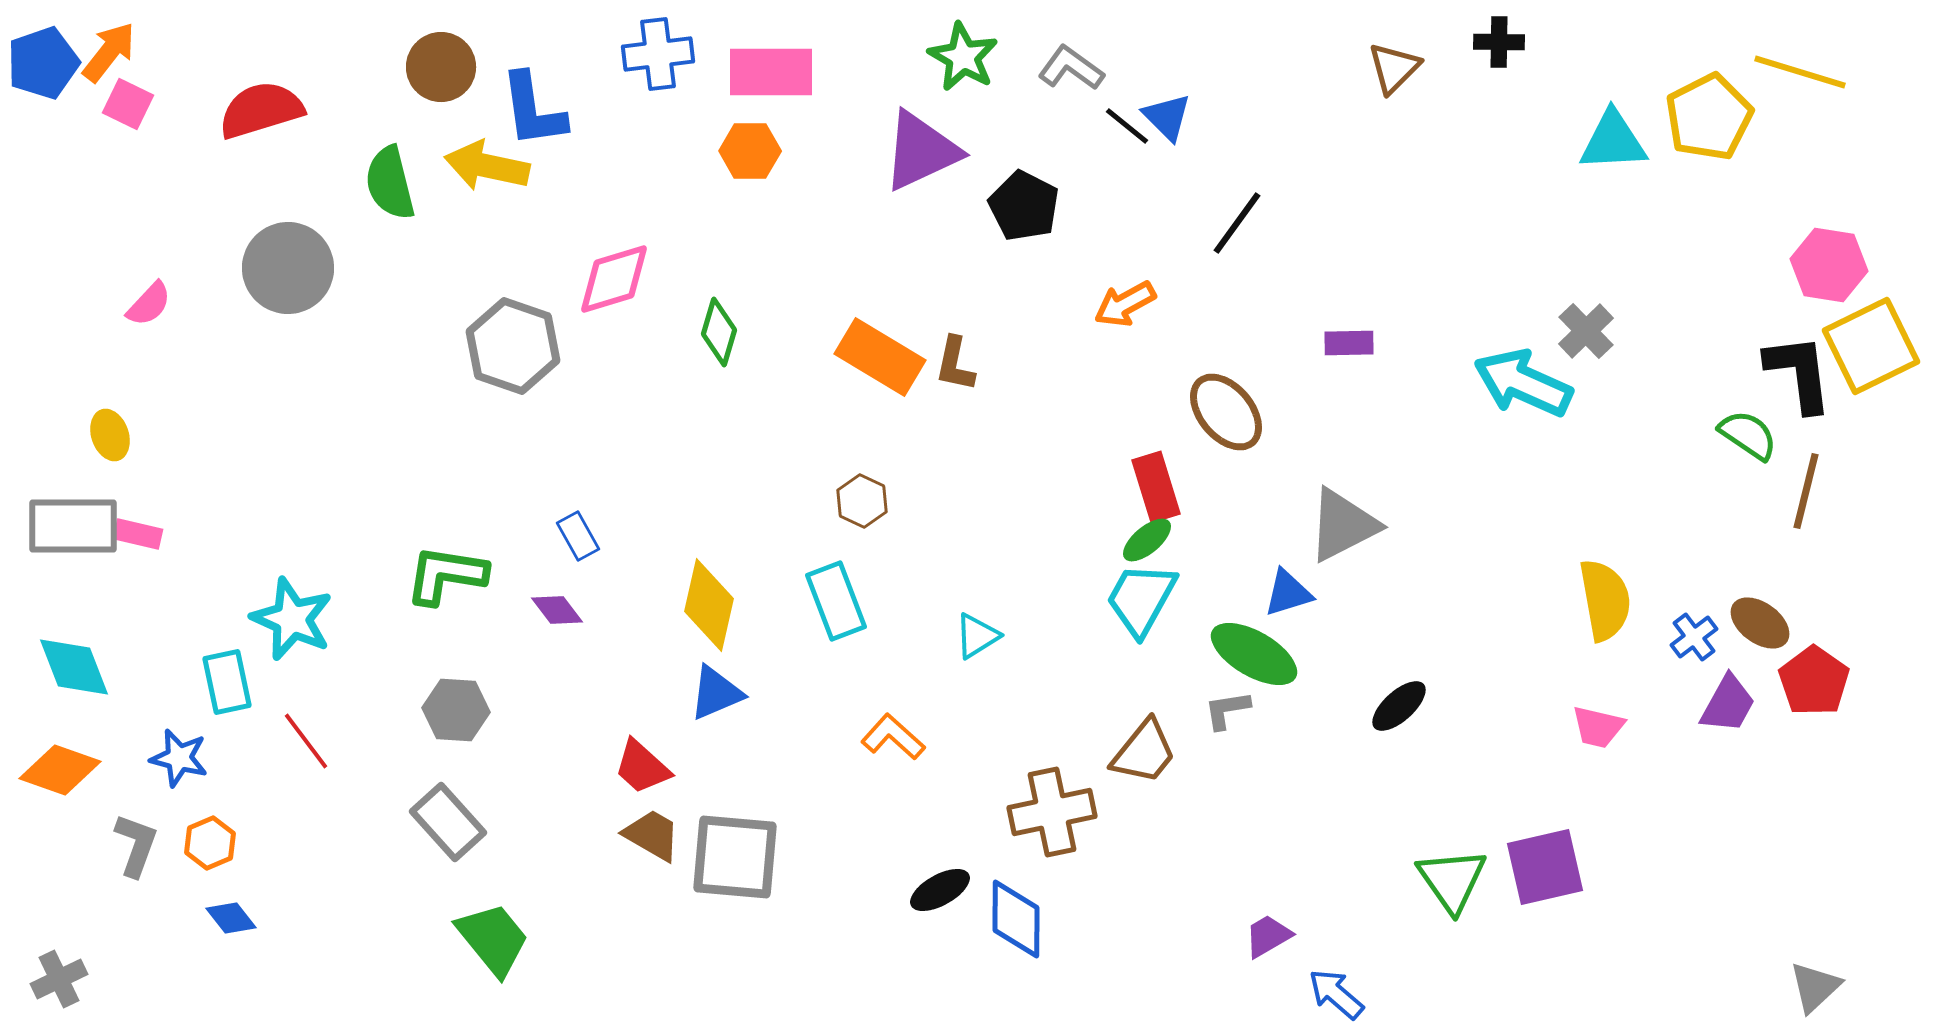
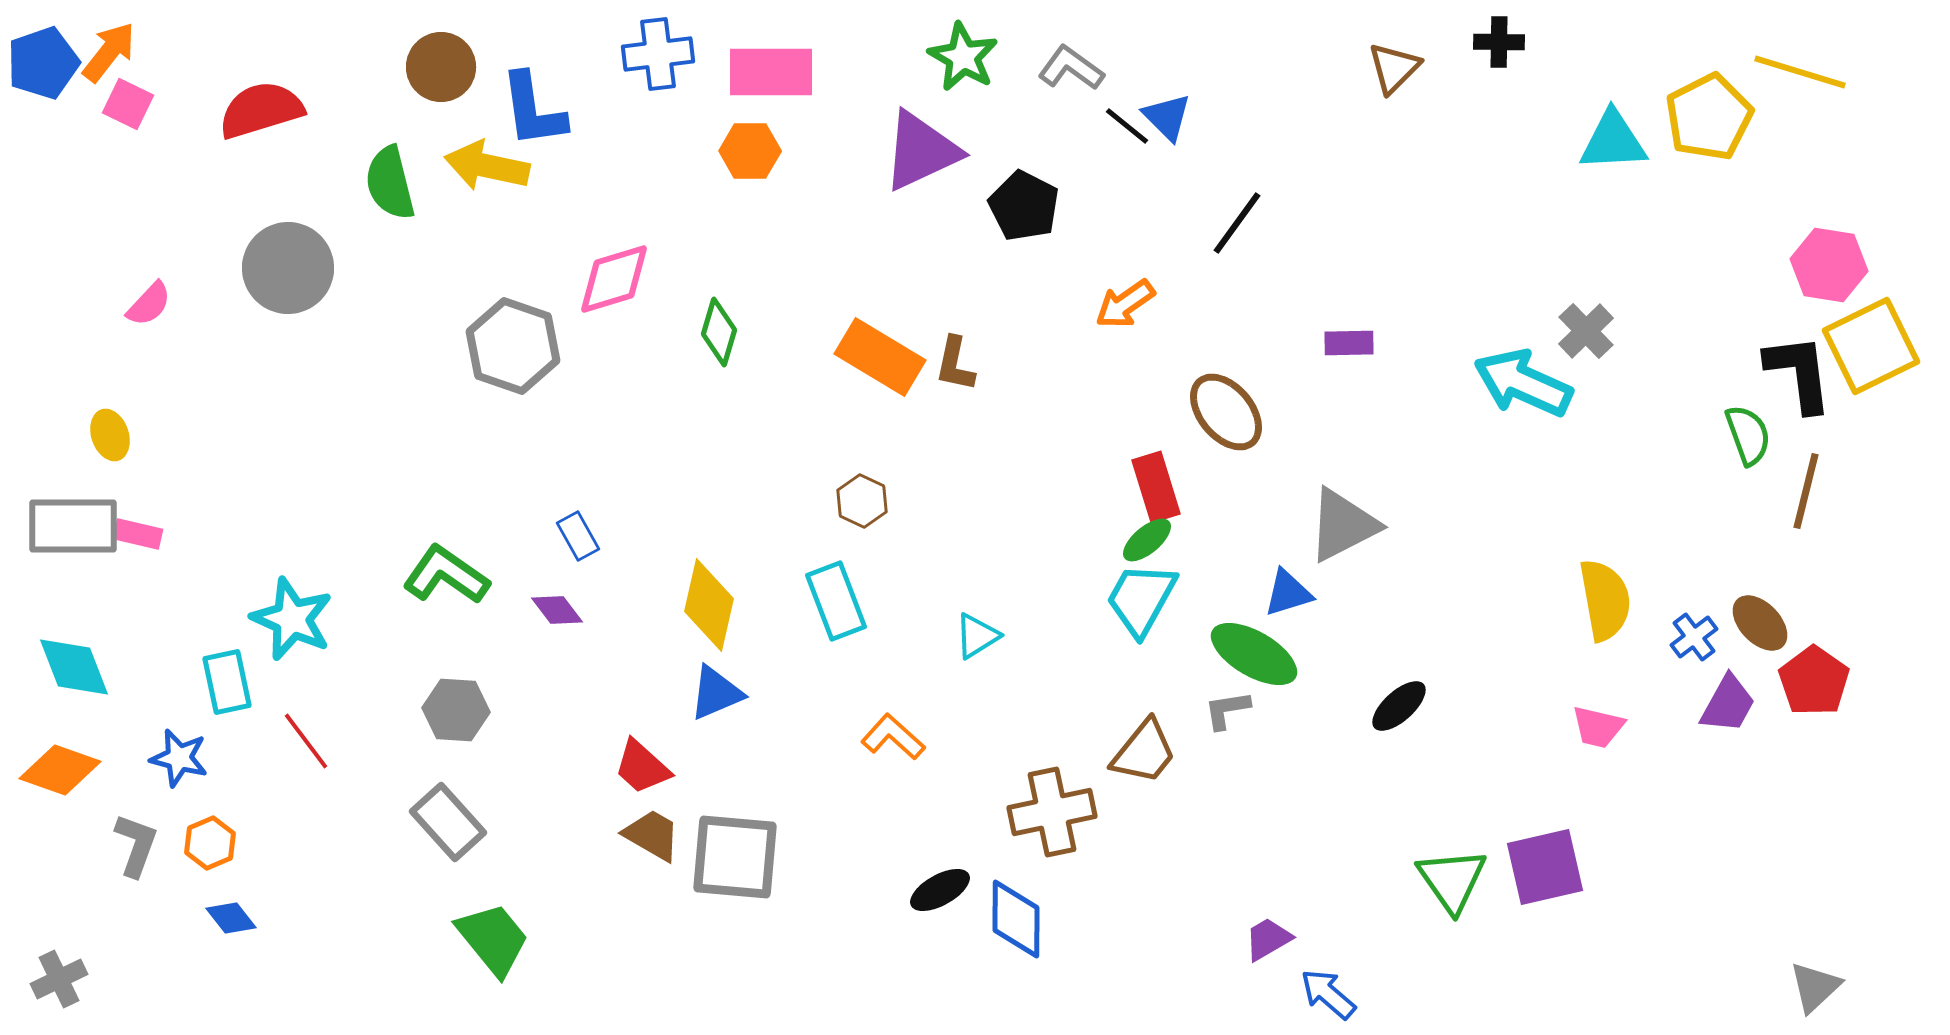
orange arrow at (1125, 304): rotated 6 degrees counterclockwise
green semicircle at (1748, 435): rotated 36 degrees clockwise
green L-shape at (446, 575): rotated 26 degrees clockwise
brown ellipse at (1760, 623): rotated 10 degrees clockwise
purple trapezoid at (1268, 936): moved 3 px down
blue arrow at (1336, 994): moved 8 px left
